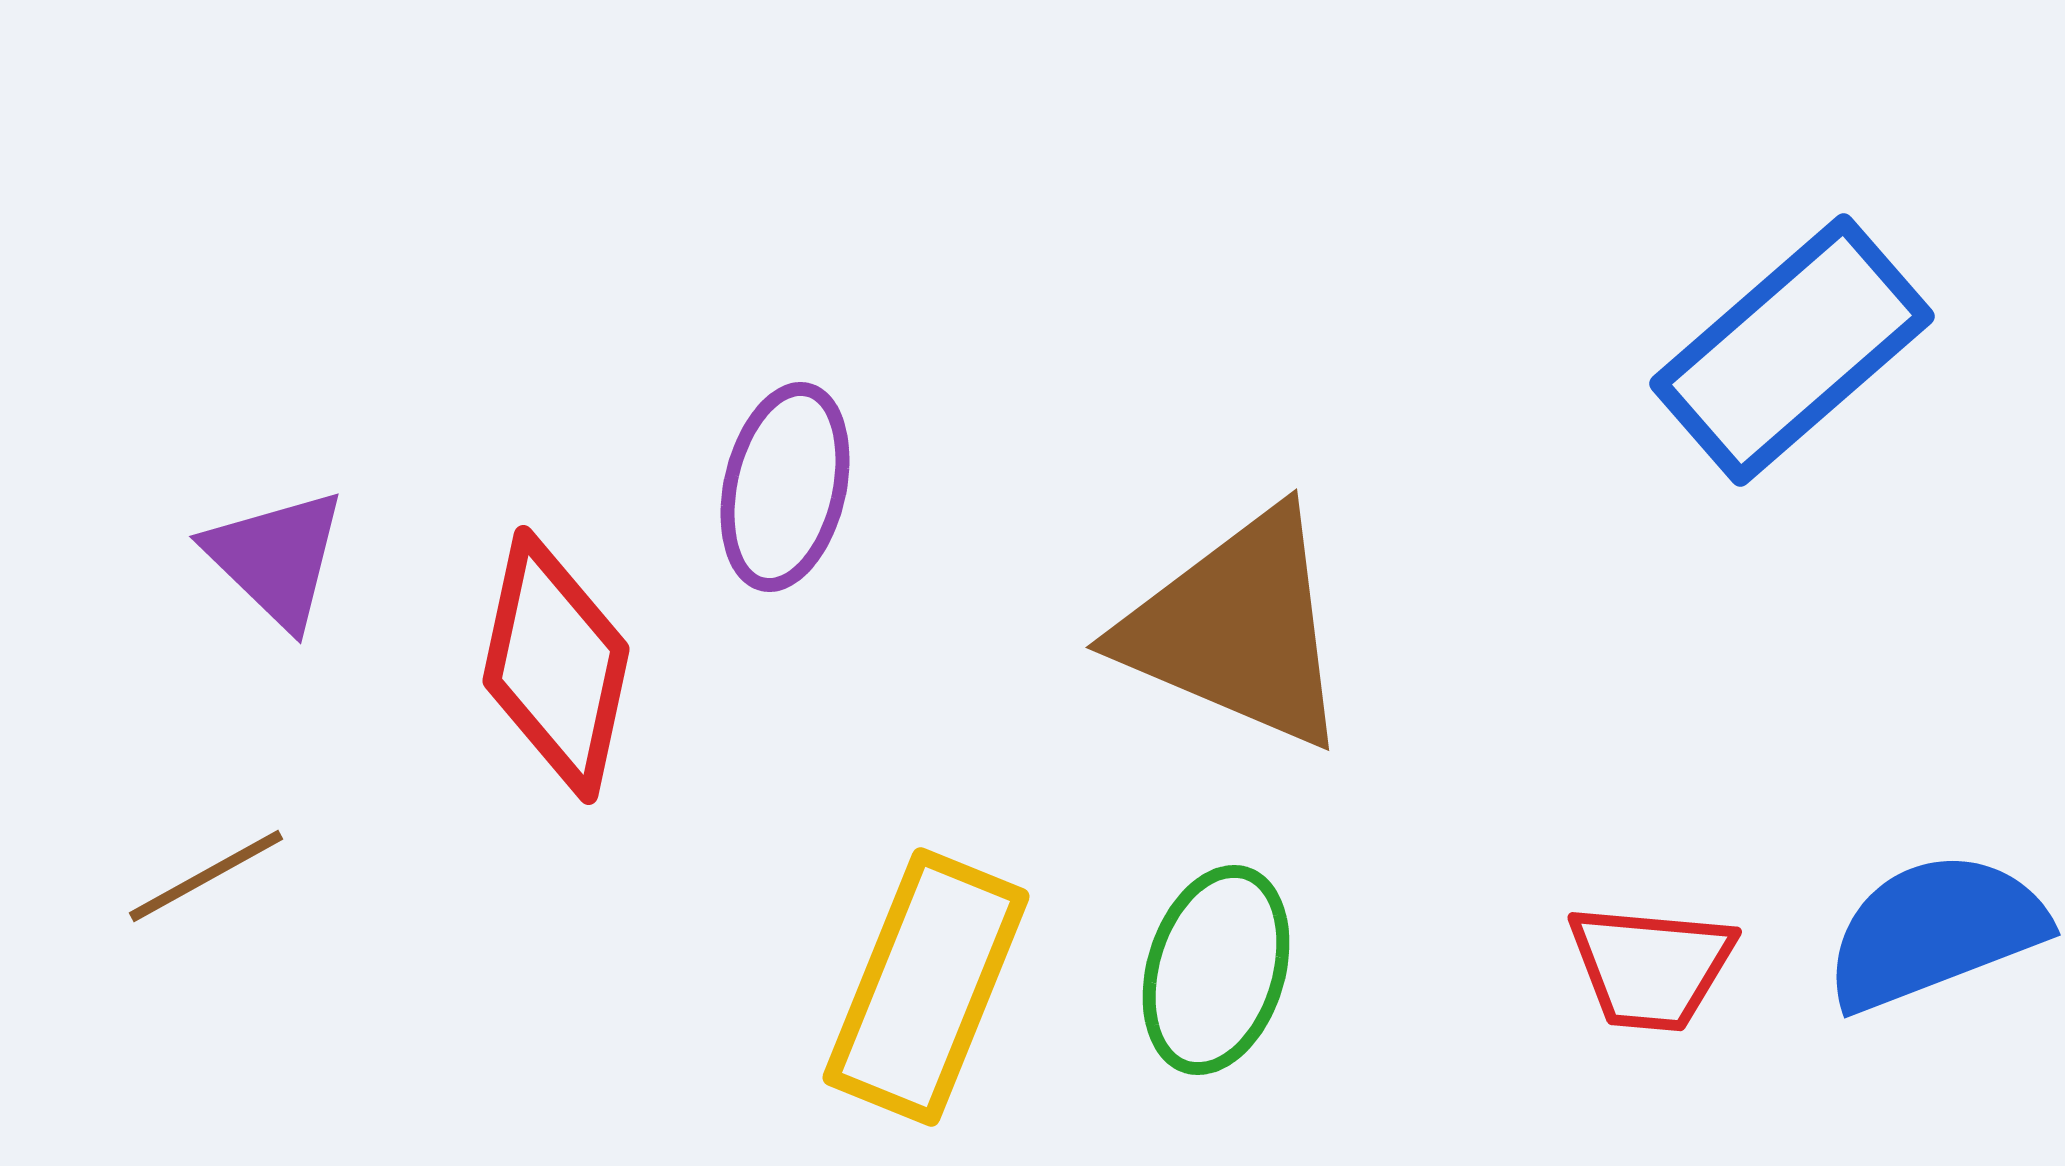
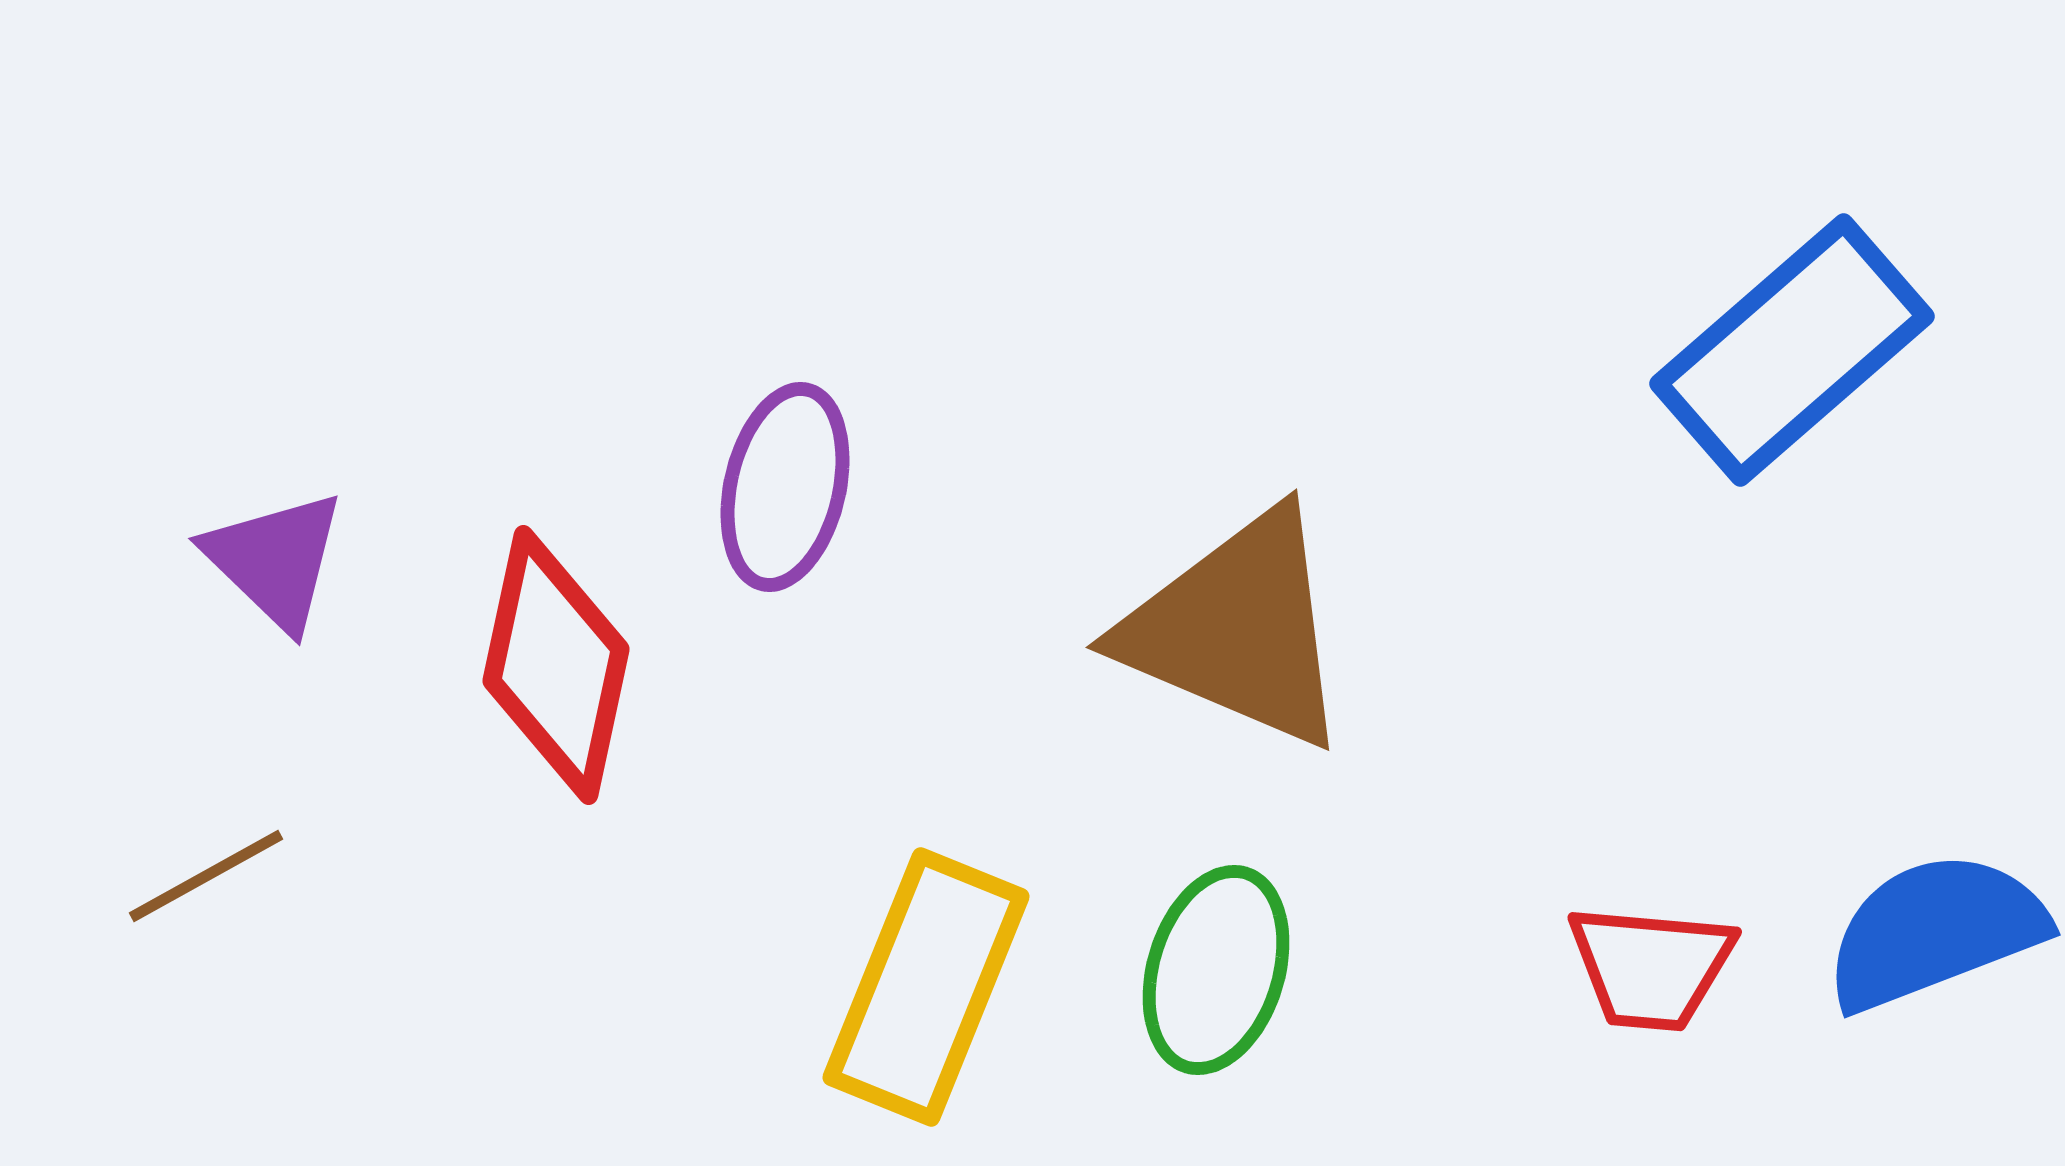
purple triangle: moved 1 px left, 2 px down
